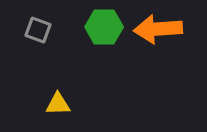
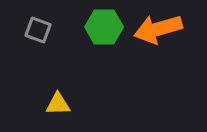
orange arrow: rotated 12 degrees counterclockwise
